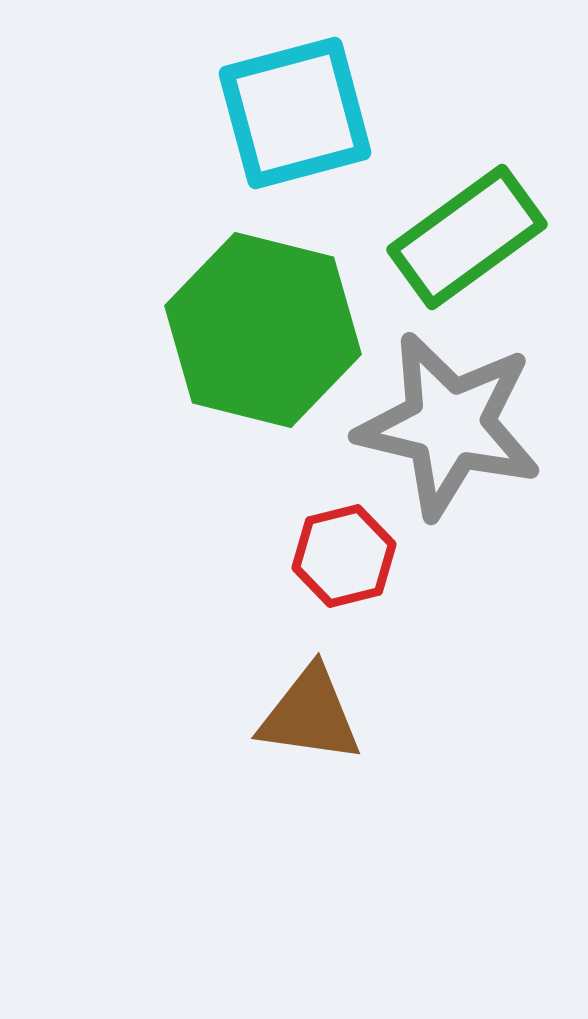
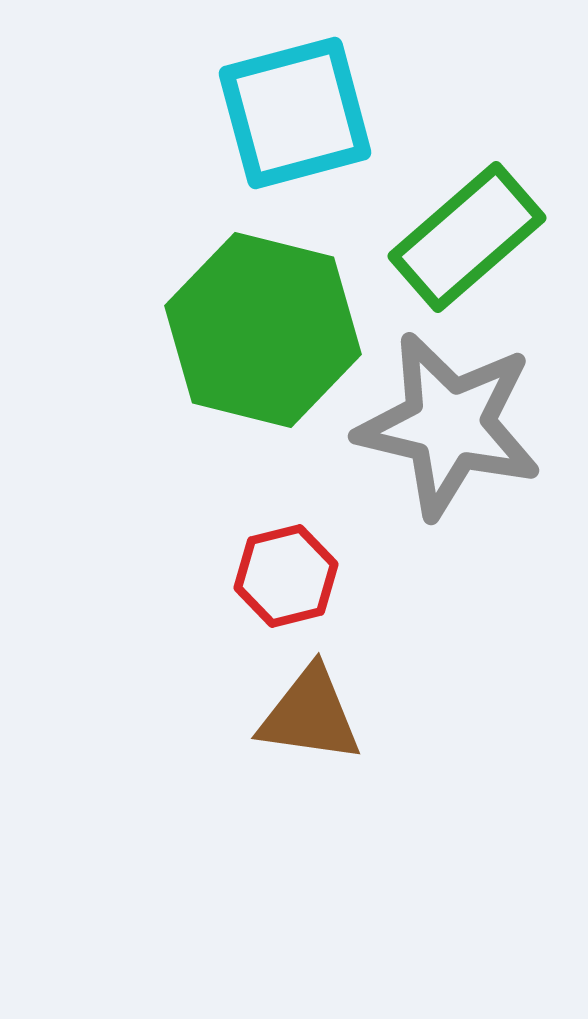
green rectangle: rotated 5 degrees counterclockwise
red hexagon: moved 58 px left, 20 px down
